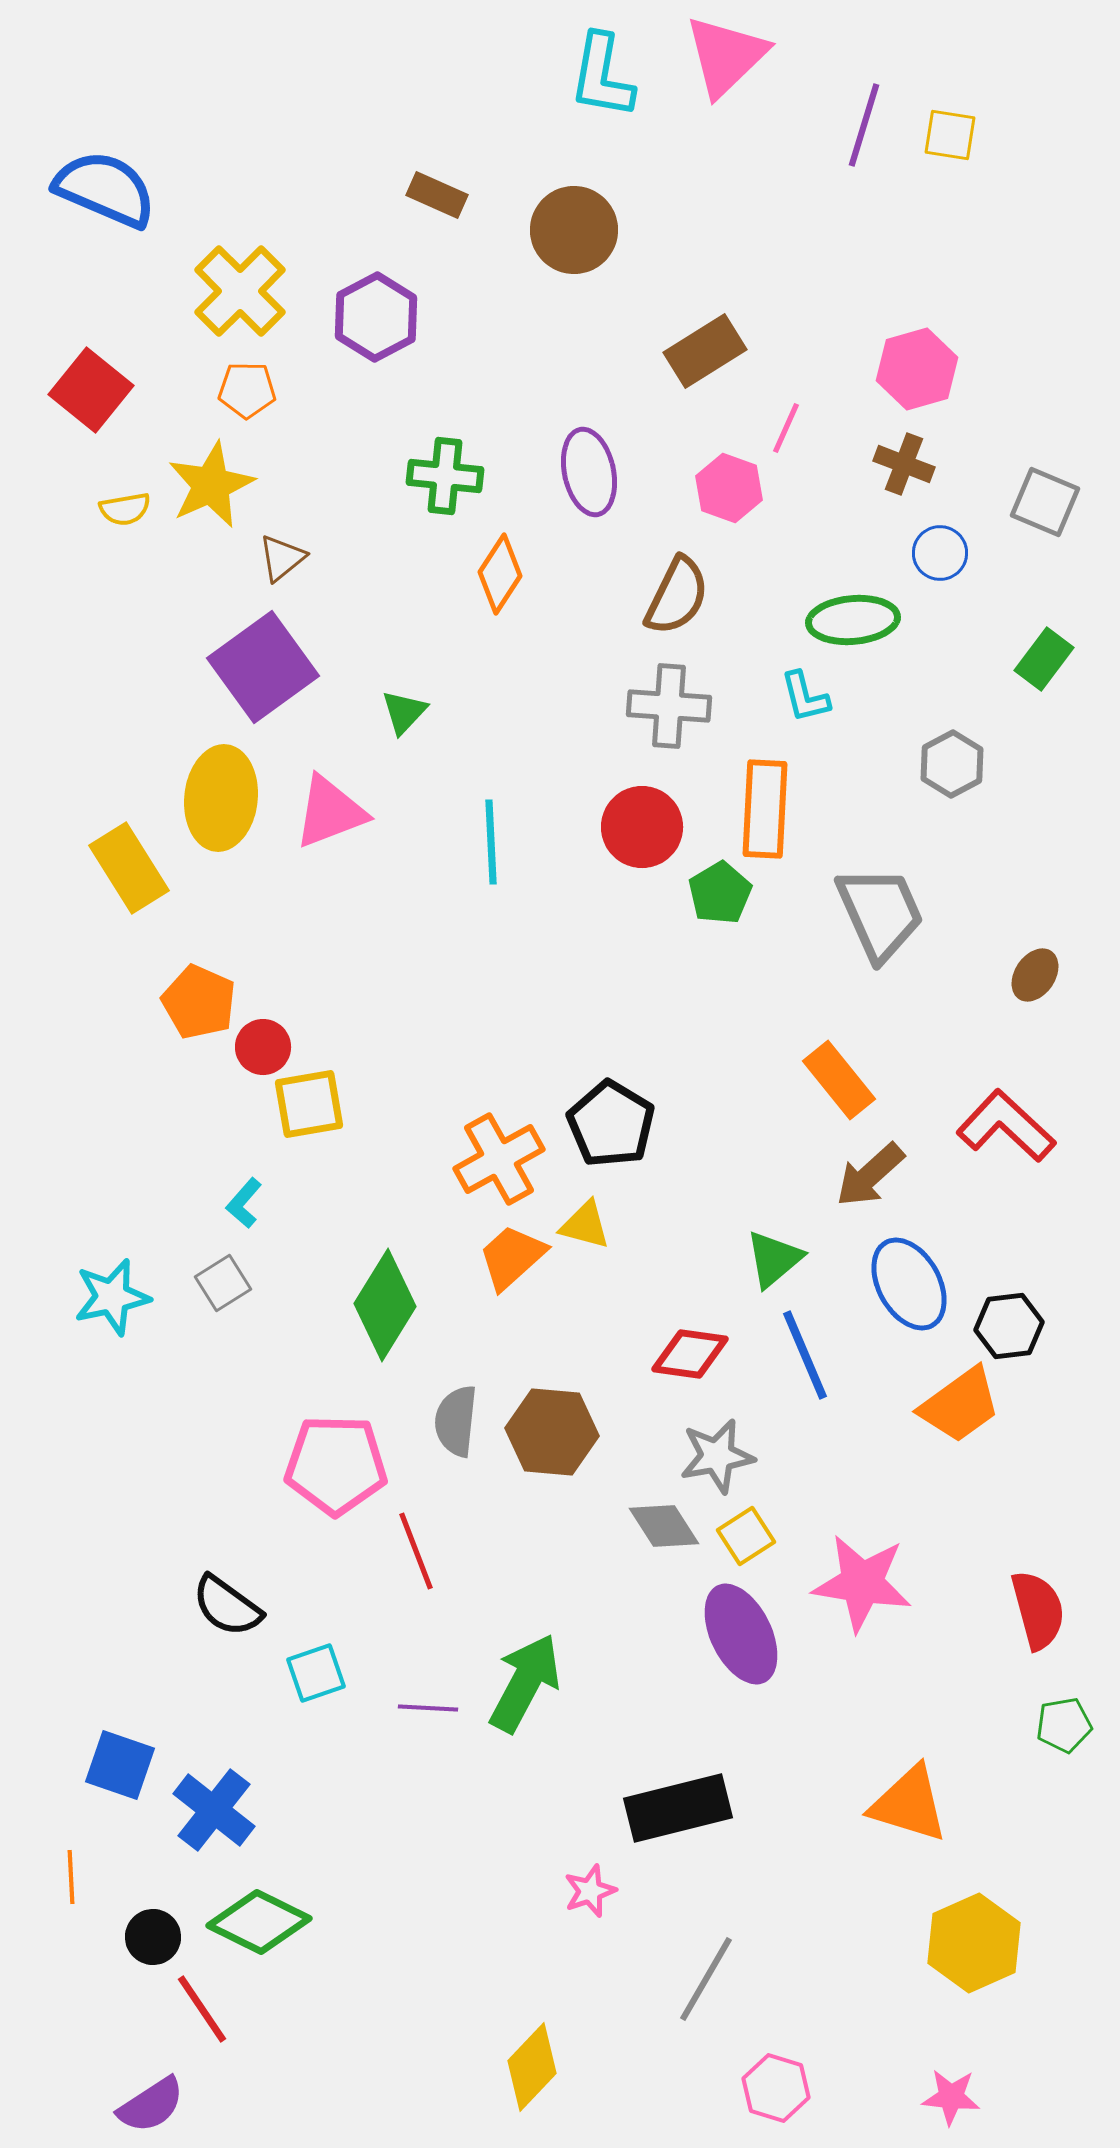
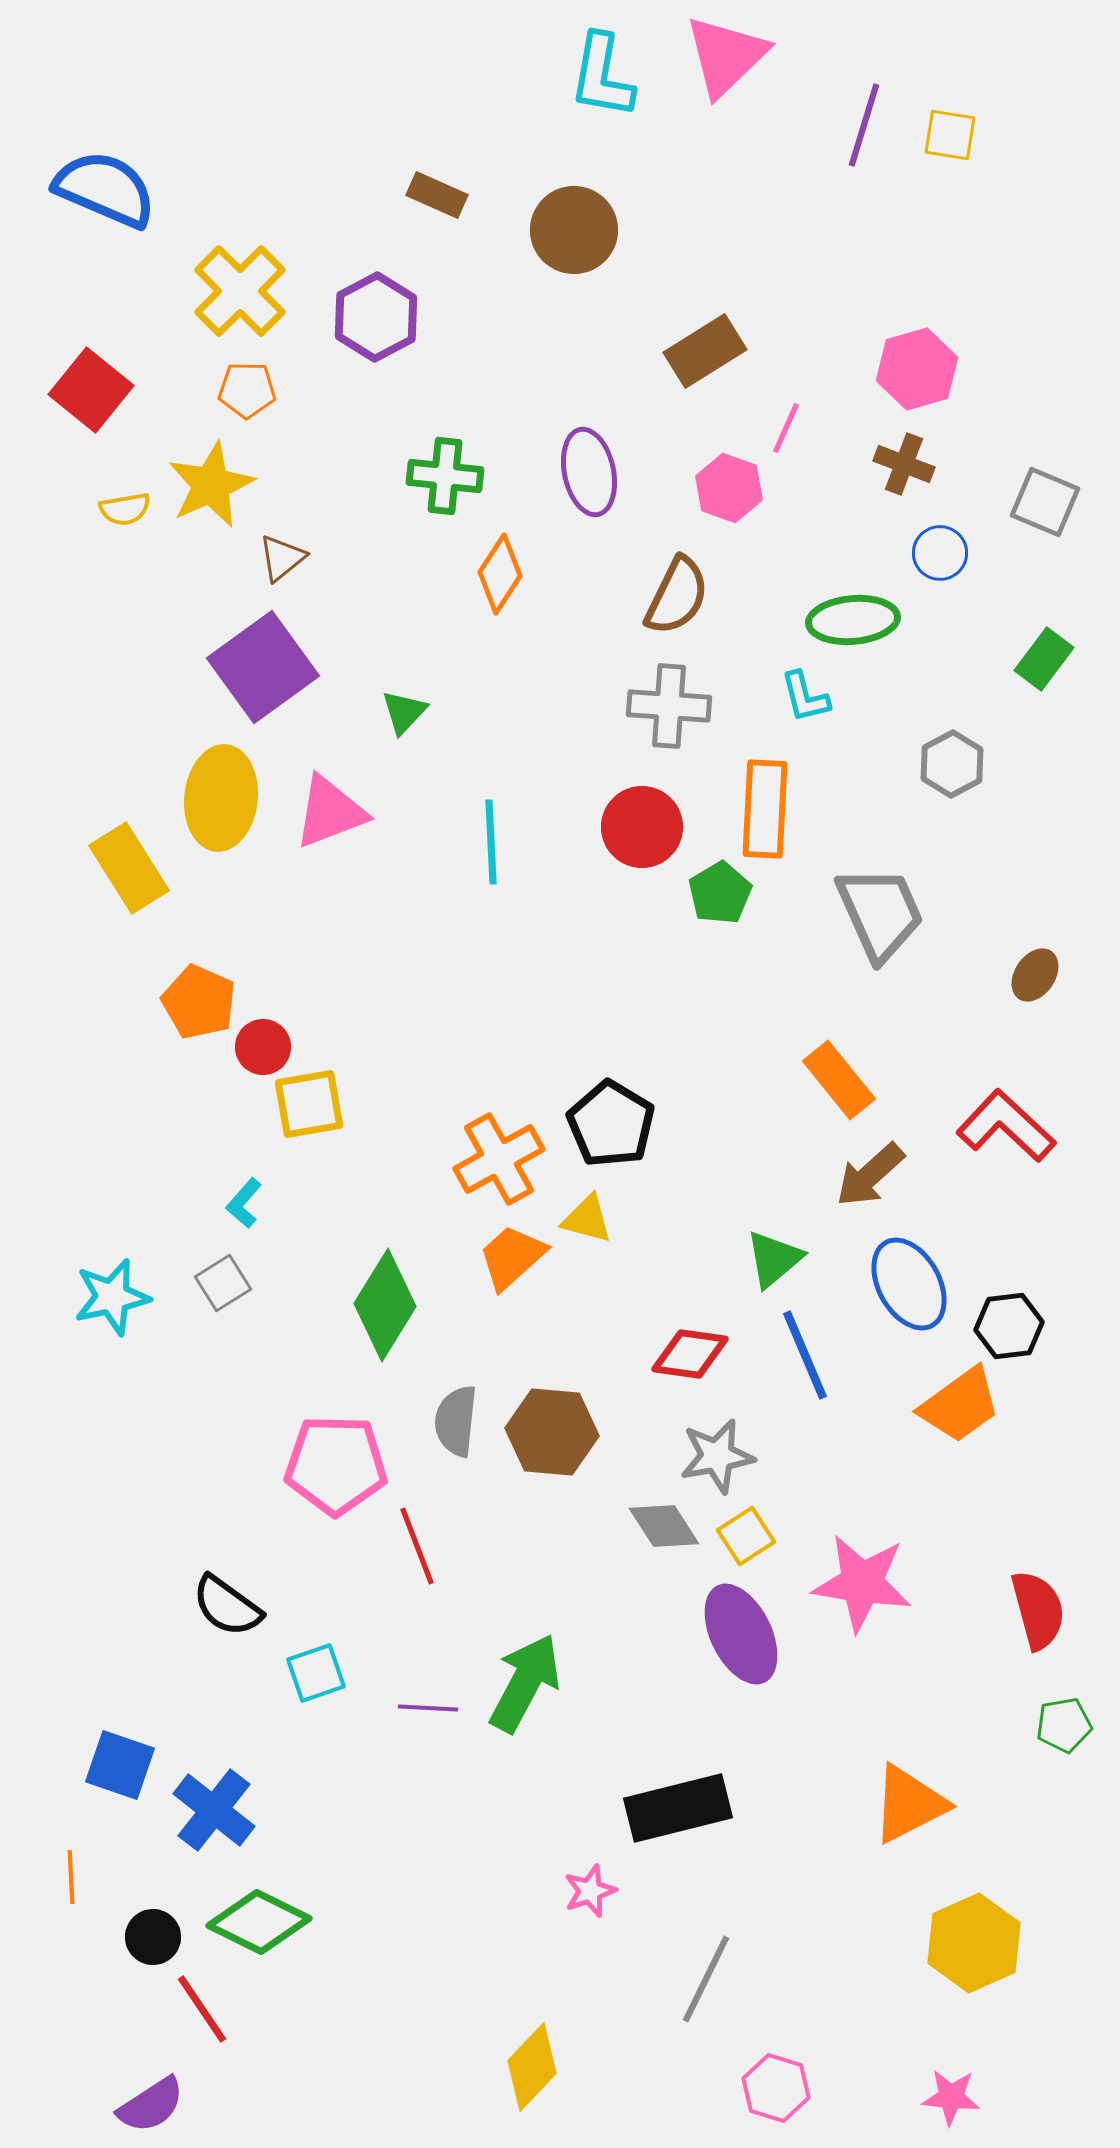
yellow triangle at (585, 1225): moved 2 px right, 6 px up
red line at (416, 1551): moved 1 px right, 5 px up
orange triangle at (909, 1804): rotated 44 degrees counterclockwise
gray line at (706, 1979): rotated 4 degrees counterclockwise
